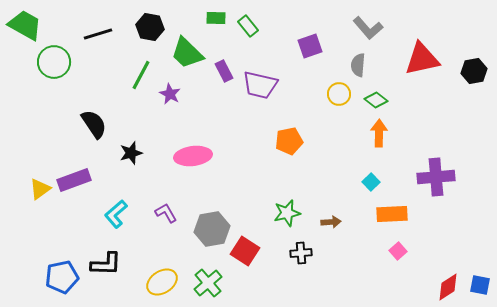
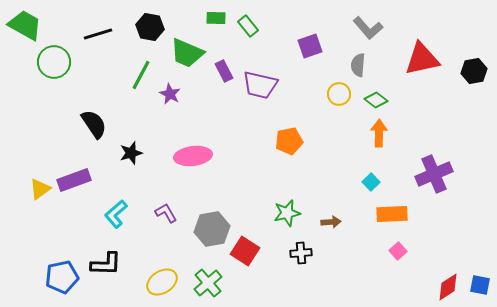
green trapezoid at (187, 53): rotated 21 degrees counterclockwise
purple cross at (436, 177): moved 2 px left, 3 px up; rotated 18 degrees counterclockwise
